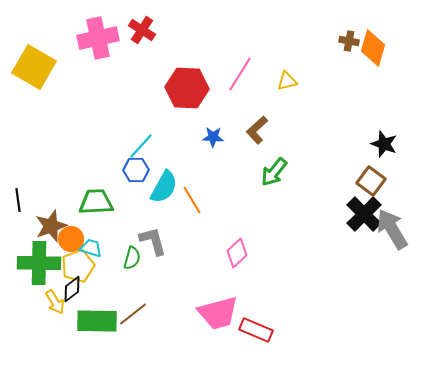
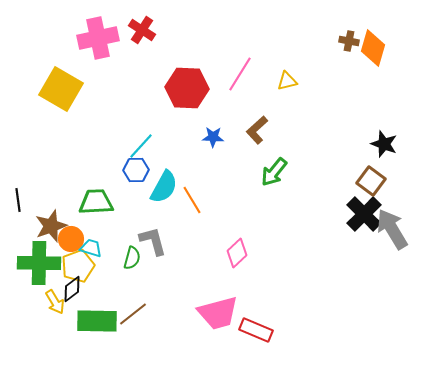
yellow square: moved 27 px right, 22 px down
